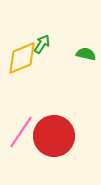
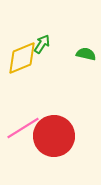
pink line: moved 2 px right, 4 px up; rotated 24 degrees clockwise
